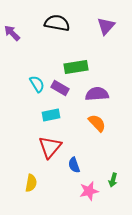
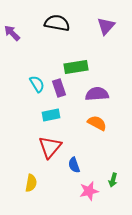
purple rectangle: moved 1 px left; rotated 42 degrees clockwise
orange semicircle: rotated 18 degrees counterclockwise
